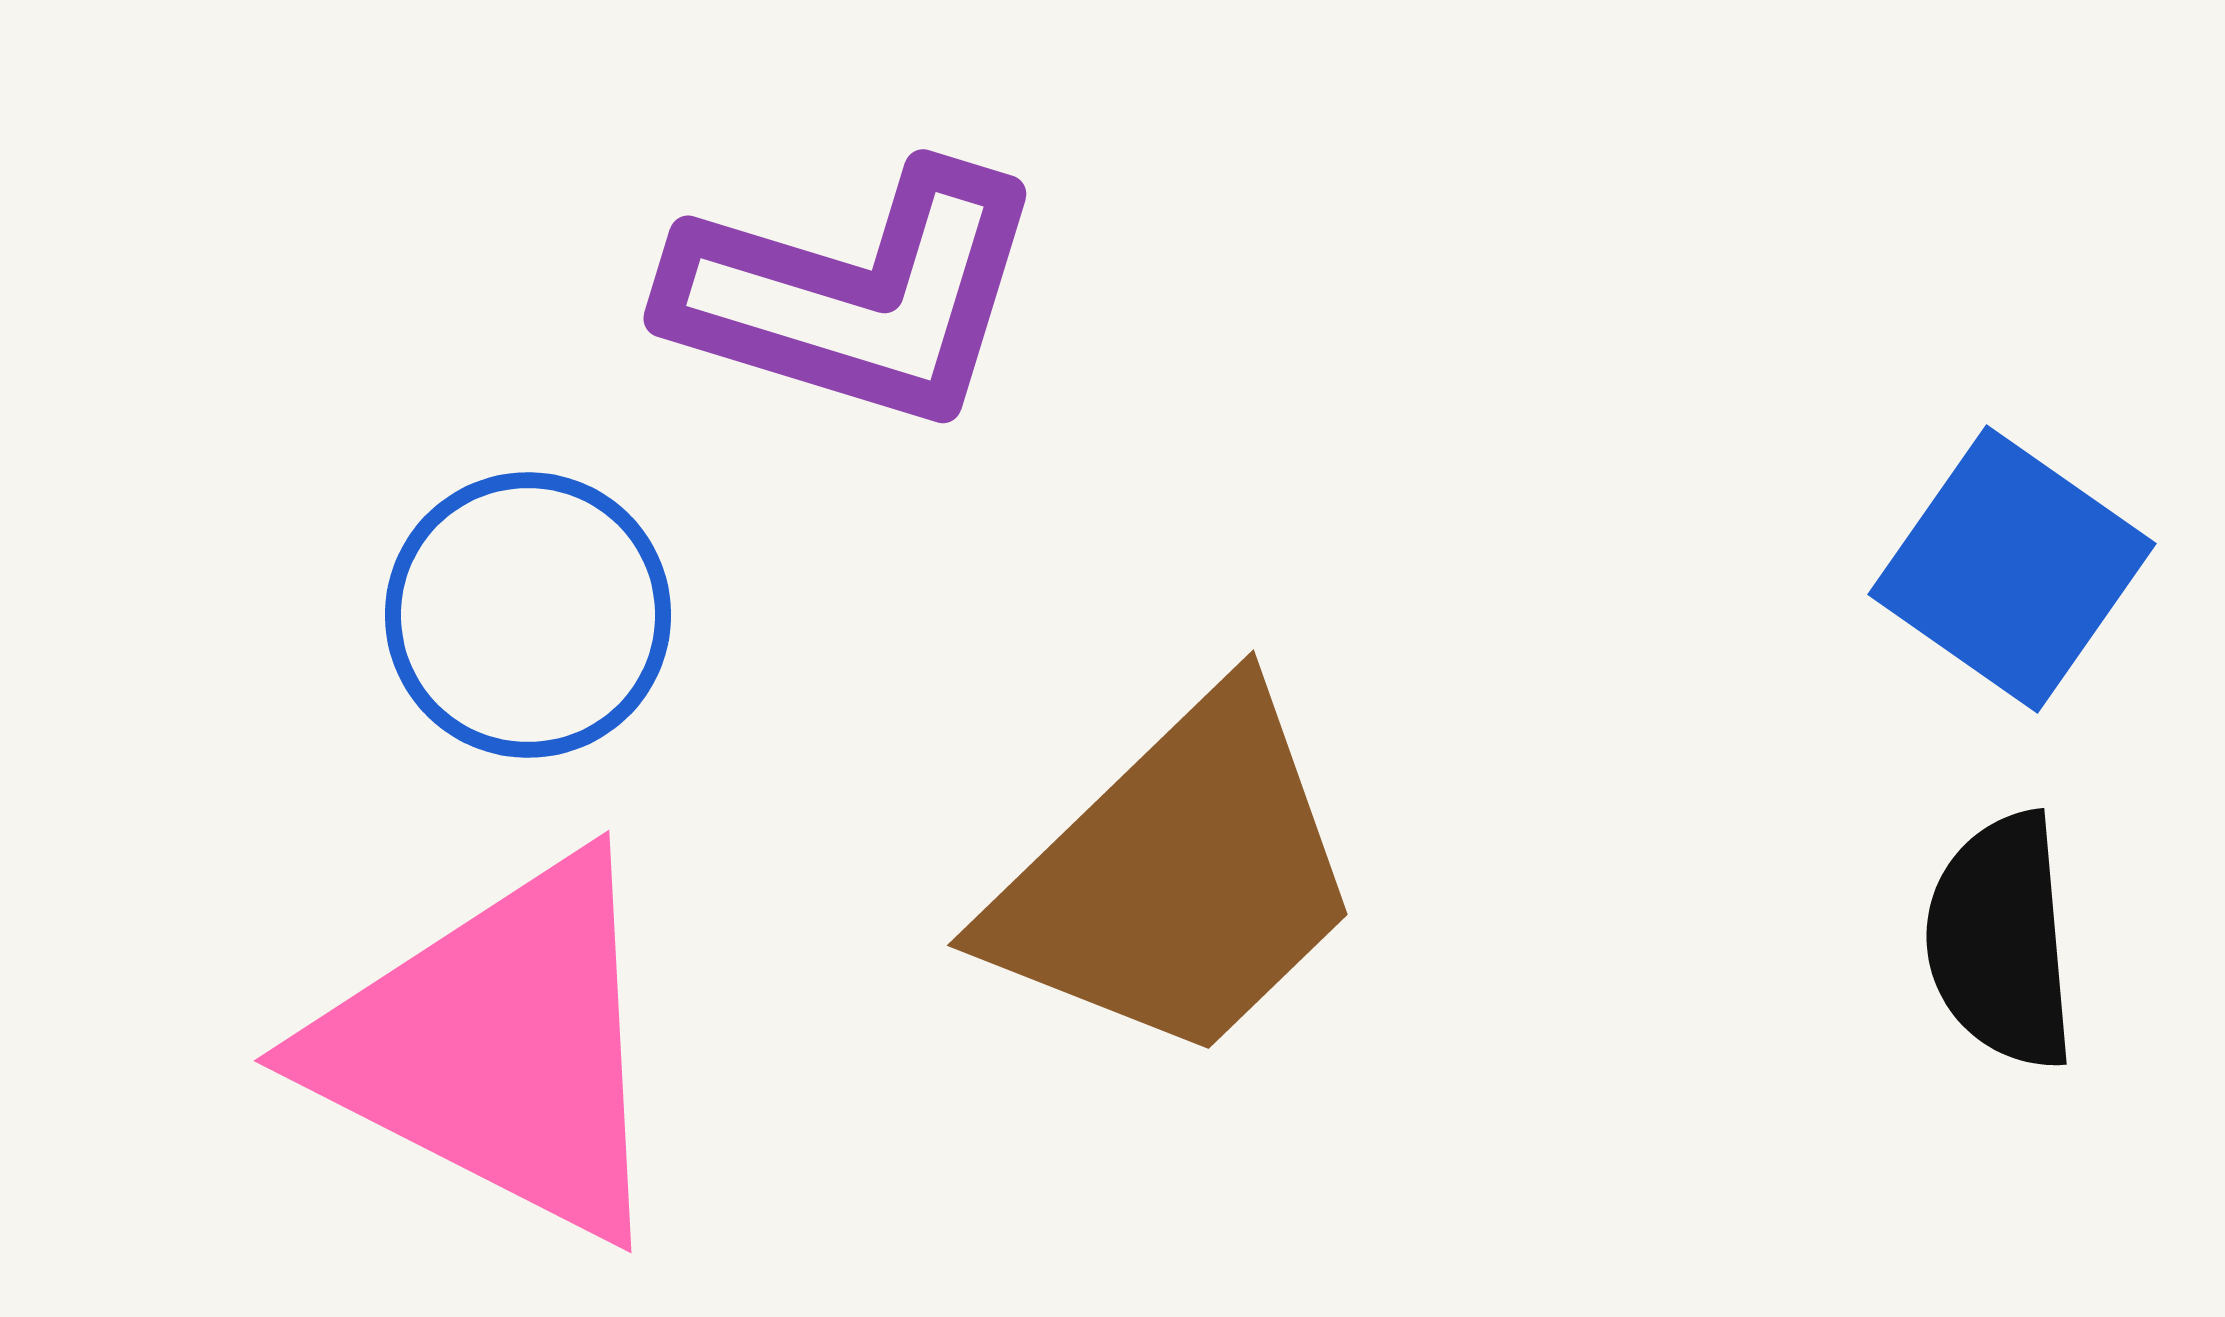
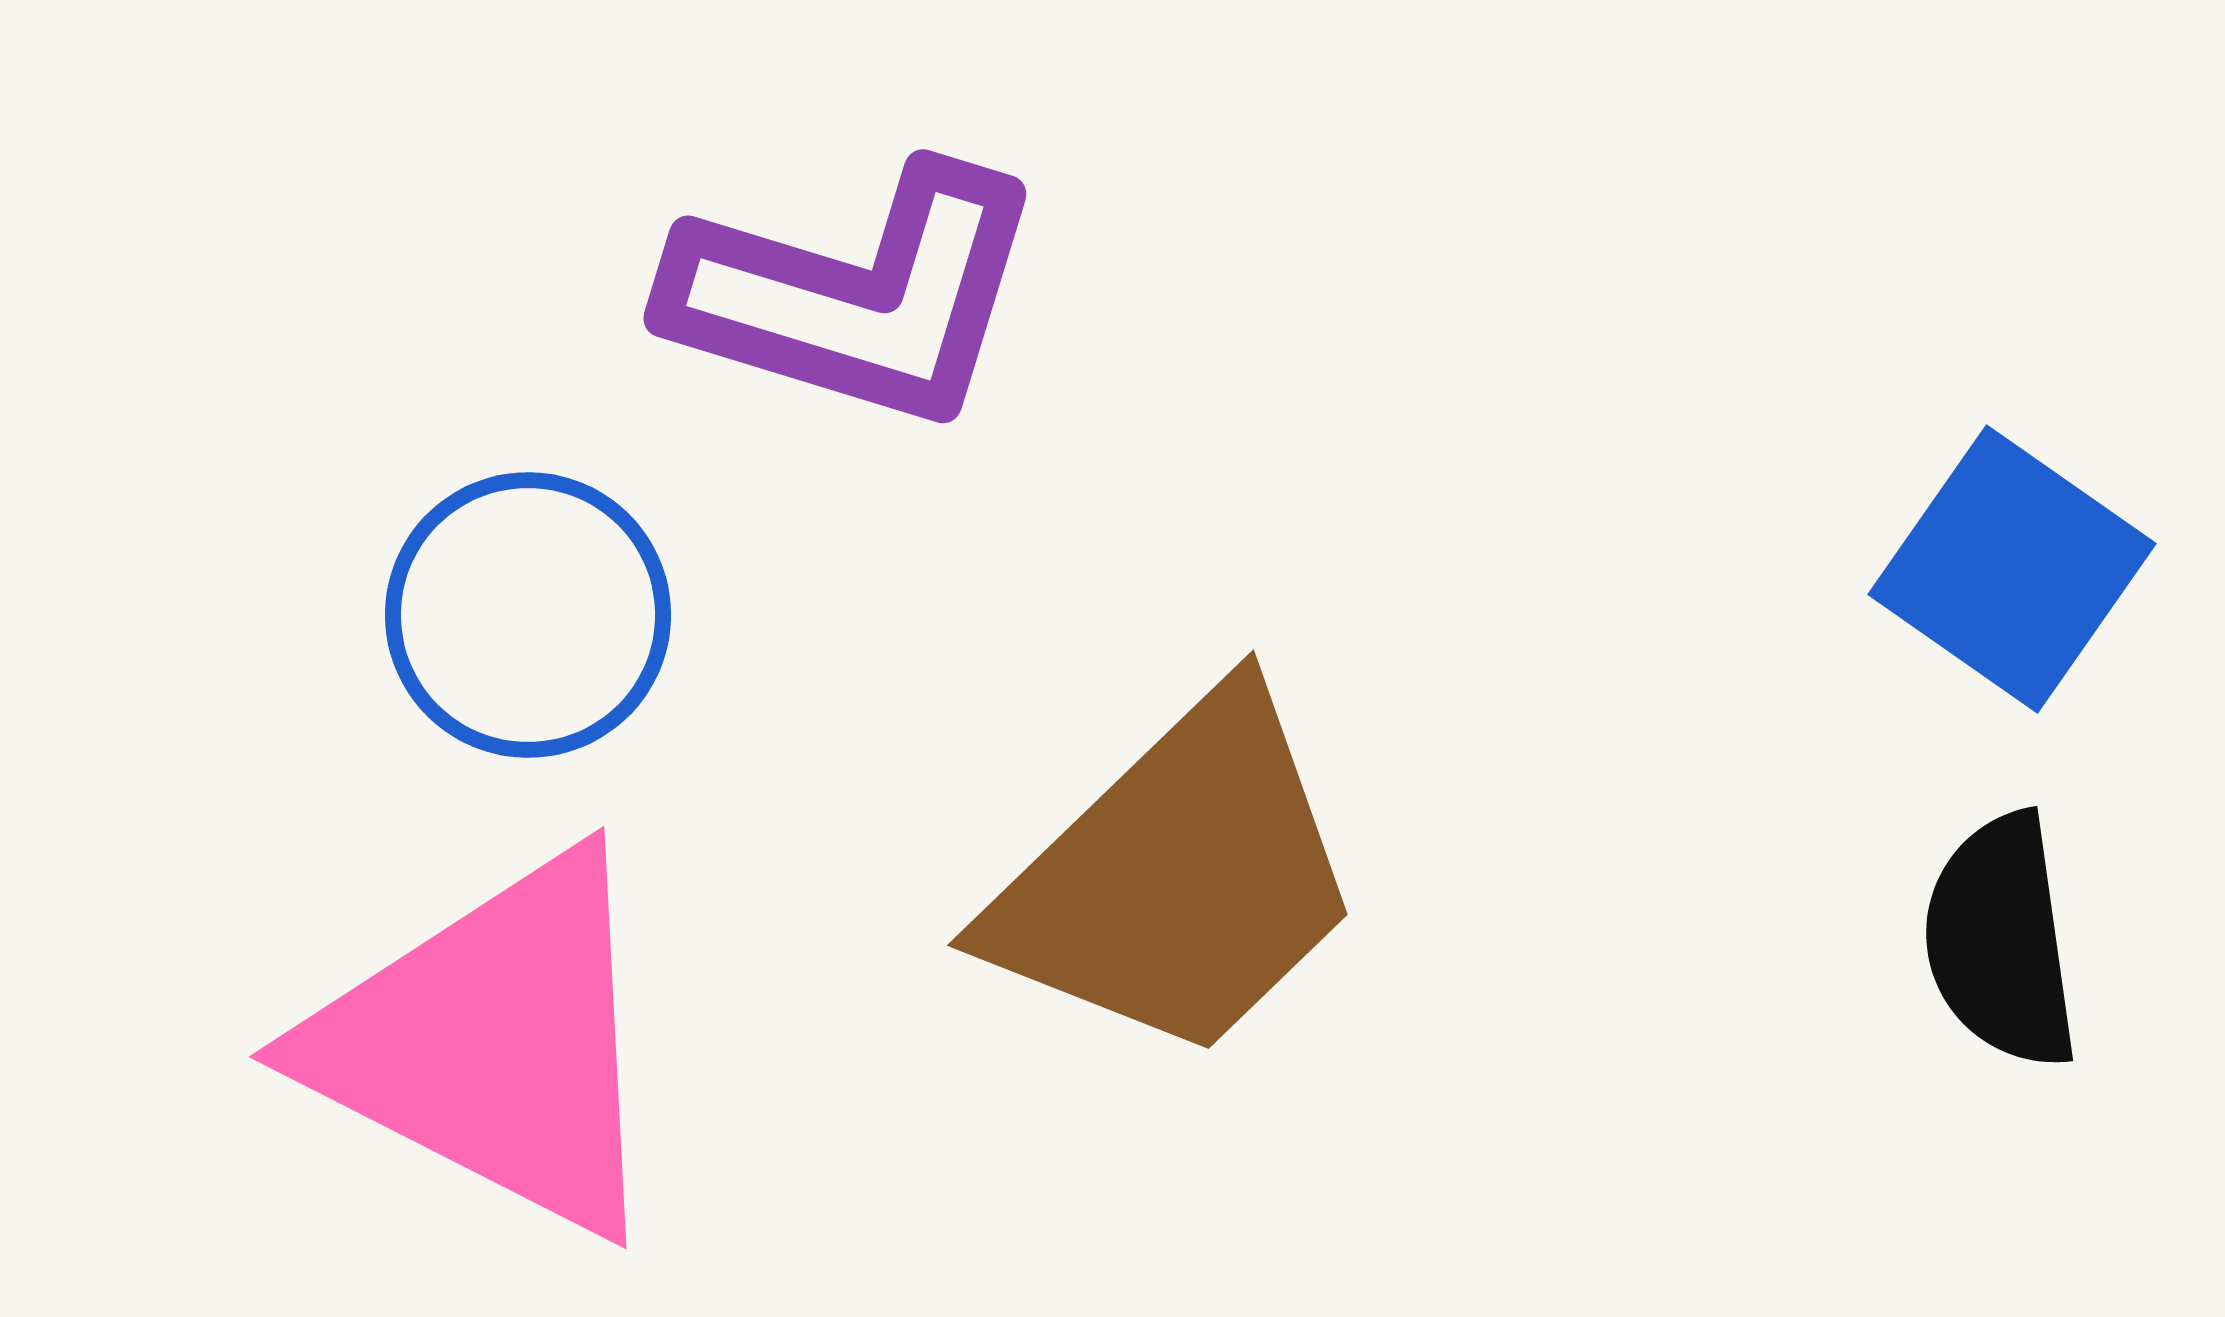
black semicircle: rotated 3 degrees counterclockwise
pink triangle: moved 5 px left, 4 px up
